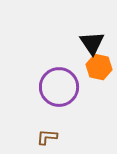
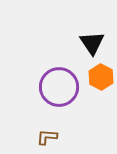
orange hexagon: moved 2 px right, 10 px down; rotated 15 degrees clockwise
